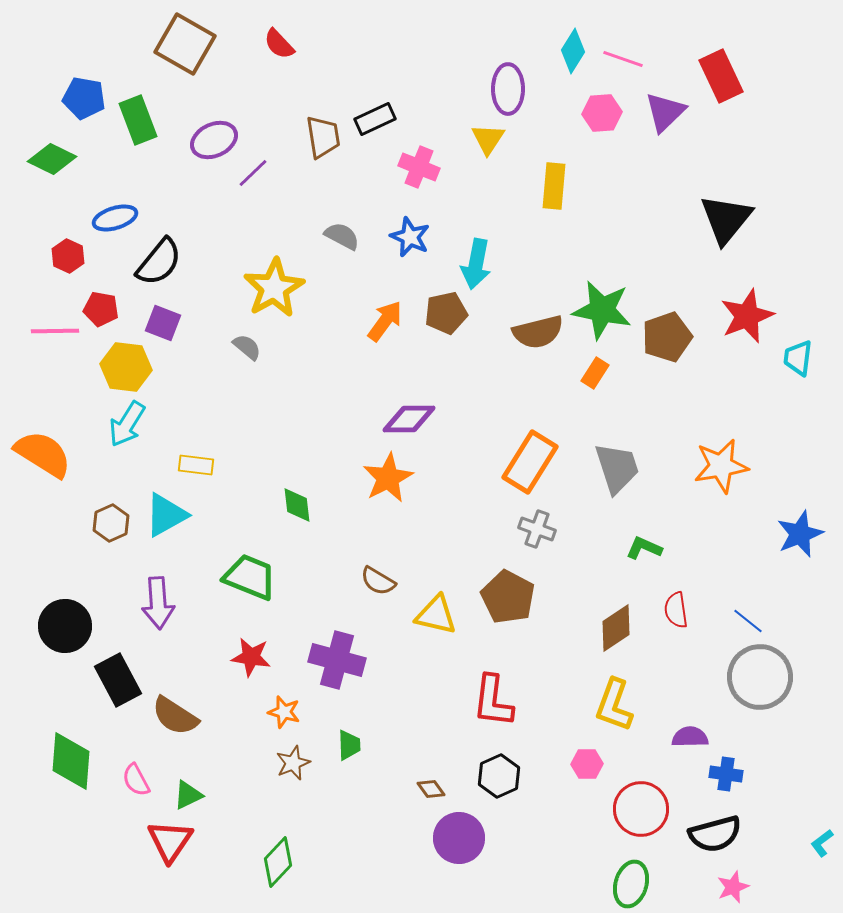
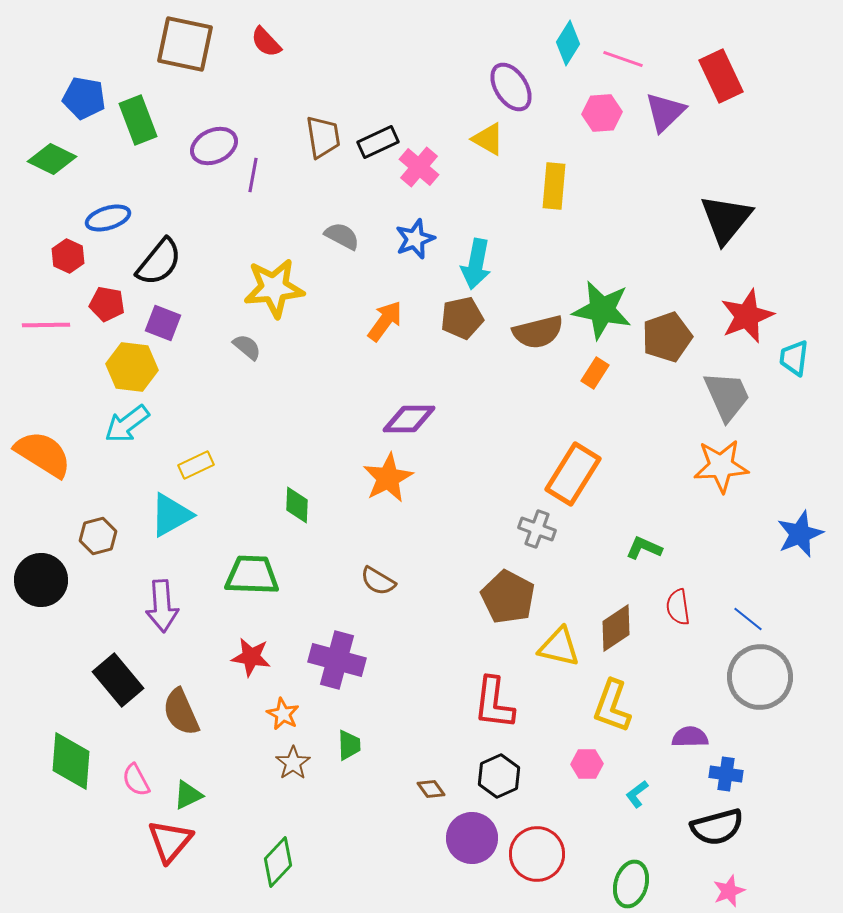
brown square at (185, 44): rotated 18 degrees counterclockwise
red semicircle at (279, 44): moved 13 px left, 2 px up
cyan diamond at (573, 51): moved 5 px left, 8 px up
purple ellipse at (508, 89): moved 3 px right, 2 px up; rotated 33 degrees counterclockwise
black rectangle at (375, 119): moved 3 px right, 23 px down
yellow triangle at (488, 139): rotated 33 degrees counterclockwise
purple ellipse at (214, 140): moved 6 px down
pink cross at (419, 167): rotated 18 degrees clockwise
purple line at (253, 173): moved 2 px down; rotated 36 degrees counterclockwise
blue ellipse at (115, 218): moved 7 px left
blue star at (410, 237): moved 5 px right, 2 px down; rotated 27 degrees clockwise
yellow star at (274, 288): rotated 24 degrees clockwise
red pentagon at (101, 309): moved 6 px right, 5 px up
brown pentagon at (446, 313): moved 16 px right, 5 px down
pink line at (55, 331): moved 9 px left, 6 px up
cyan trapezoid at (798, 358): moved 4 px left
yellow hexagon at (126, 367): moved 6 px right
cyan arrow at (127, 424): rotated 21 degrees clockwise
orange rectangle at (530, 462): moved 43 px right, 12 px down
yellow rectangle at (196, 465): rotated 32 degrees counterclockwise
orange star at (721, 466): rotated 6 degrees clockwise
gray trapezoid at (617, 468): moved 110 px right, 72 px up; rotated 6 degrees counterclockwise
green diamond at (297, 505): rotated 9 degrees clockwise
cyan triangle at (166, 515): moved 5 px right
brown hexagon at (111, 523): moved 13 px left, 13 px down; rotated 9 degrees clockwise
green trapezoid at (250, 577): moved 2 px right, 2 px up; rotated 20 degrees counterclockwise
purple arrow at (158, 603): moved 4 px right, 3 px down
red semicircle at (676, 610): moved 2 px right, 3 px up
yellow triangle at (436, 615): moved 123 px right, 32 px down
blue line at (748, 621): moved 2 px up
black circle at (65, 626): moved 24 px left, 46 px up
black rectangle at (118, 680): rotated 12 degrees counterclockwise
red L-shape at (493, 701): moved 1 px right, 2 px down
yellow L-shape at (614, 705): moved 2 px left, 1 px down
orange star at (284, 712): moved 1 px left, 2 px down; rotated 12 degrees clockwise
brown semicircle at (175, 716): moved 6 px right, 4 px up; rotated 33 degrees clockwise
brown star at (293, 763): rotated 12 degrees counterclockwise
red circle at (641, 809): moved 104 px left, 45 px down
black semicircle at (715, 834): moved 2 px right, 7 px up
purple circle at (459, 838): moved 13 px right
red triangle at (170, 841): rotated 6 degrees clockwise
cyan L-shape at (822, 843): moved 185 px left, 49 px up
pink star at (733, 887): moved 4 px left, 4 px down
